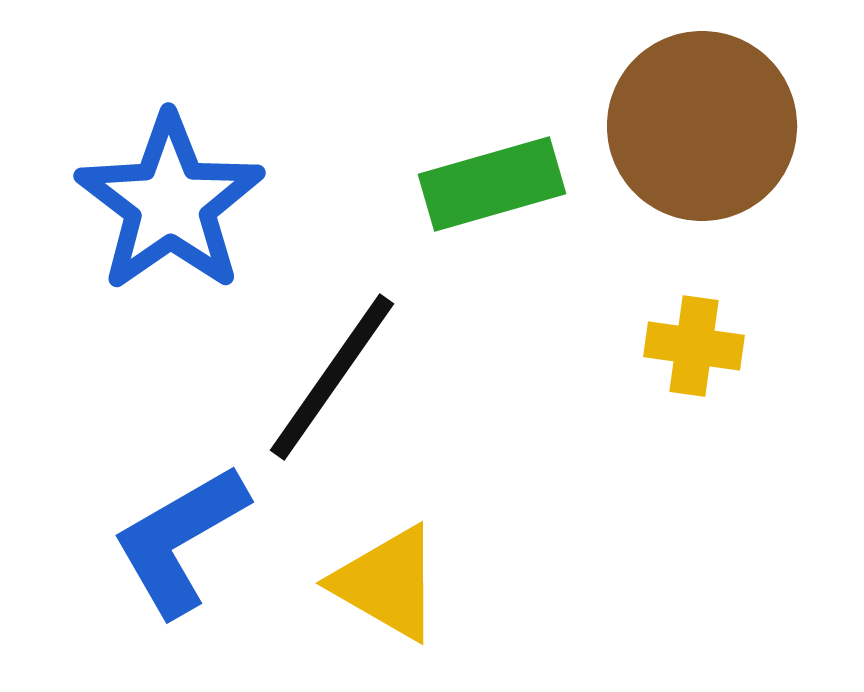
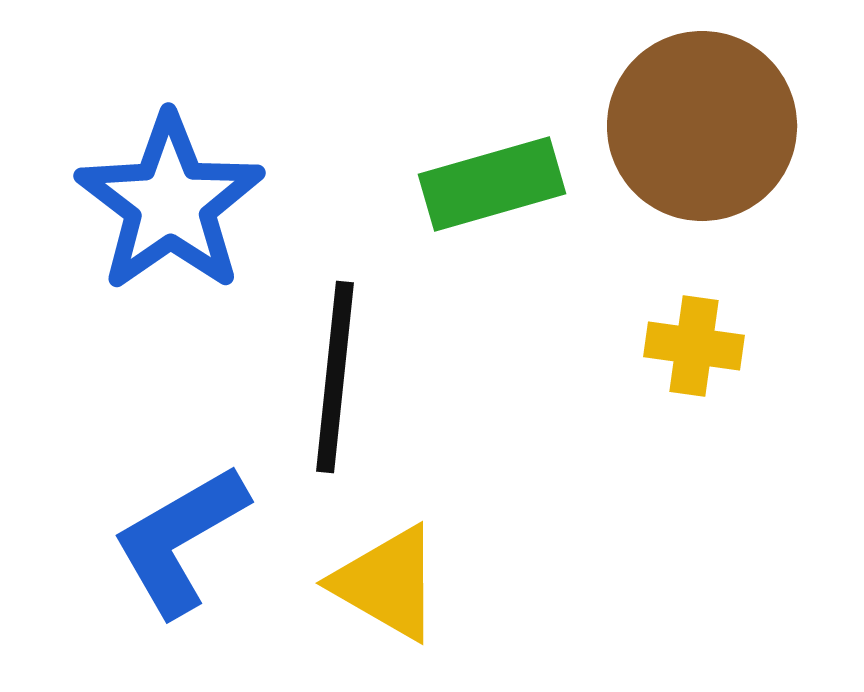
black line: moved 3 px right; rotated 29 degrees counterclockwise
